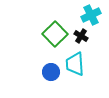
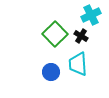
cyan trapezoid: moved 3 px right
